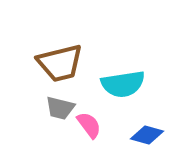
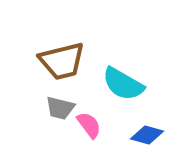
brown trapezoid: moved 2 px right, 2 px up
cyan semicircle: rotated 39 degrees clockwise
